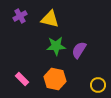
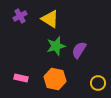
yellow triangle: rotated 18 degrees clockwise
green star: rotated 12 degrees counterclockwise
pink rectangle: moved 1 px left, 1 px up; rotated 32 degrees counterclockwise
yellow circle: moved 2 px up
